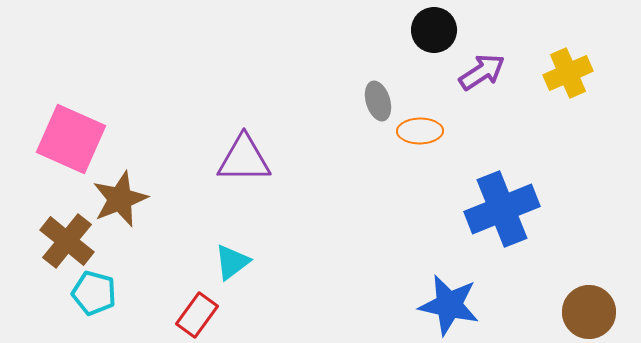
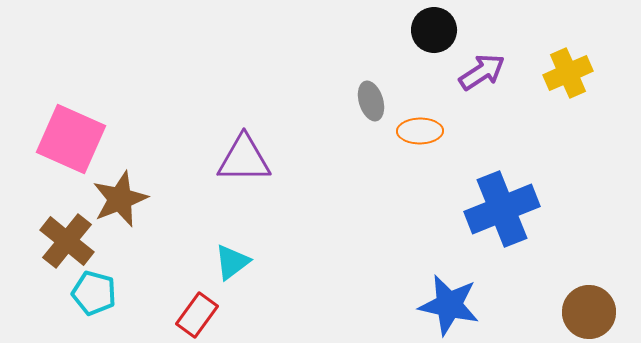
gray ellipse: moved 7 px left
